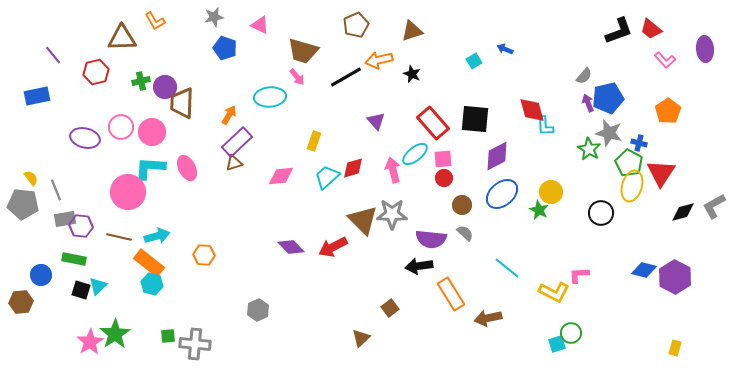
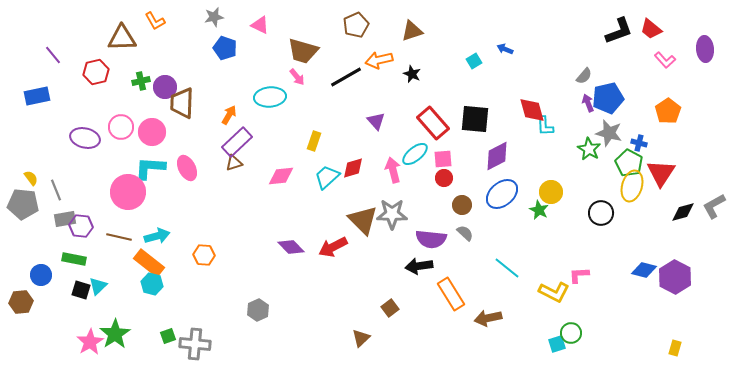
green square at (168, 336): rotated 14 degrees counterclockwise
